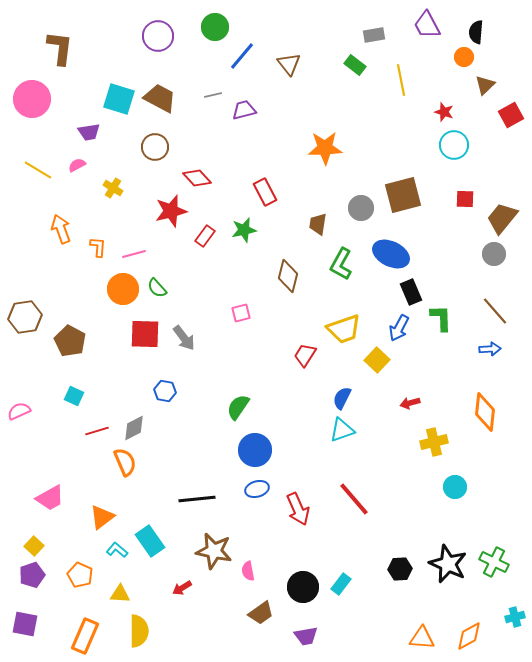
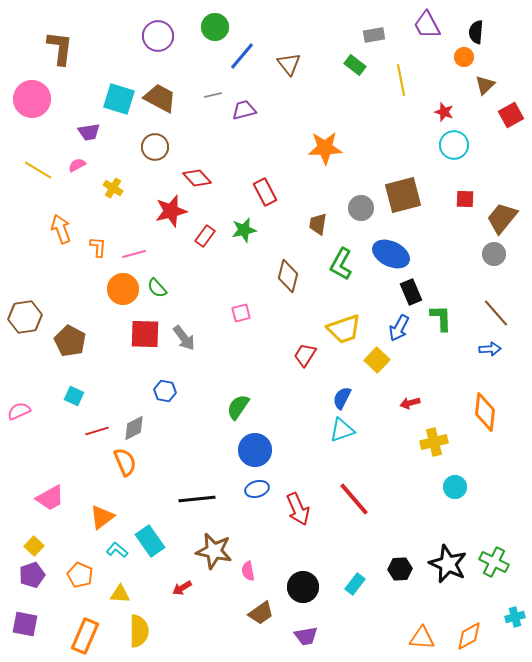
brown line at (495, 311): moved 1 px right, 2 px down
cyan rectangle at (341, 584): moved 14 px right
